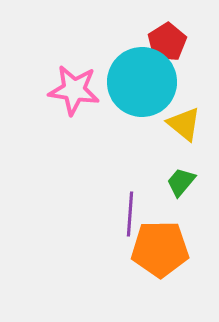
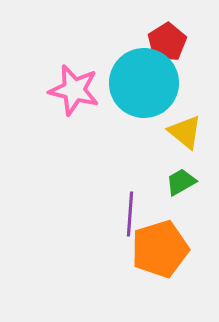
cyan circle: moved 2 px right, 1 px down
pink star: rotated 6 degrees clockwise
yellow triangle: moved 1 px right, 8 px down
green trapezoid: rotated 20 degrees clockwise
orange pentagon: rotated 16 degrees counterclockwise
